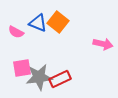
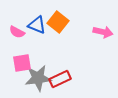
blue triangle: moved 1 px left, 2 px down
pink semicircle: moved 1 px right
pink arrow: moved 12 px up
pink square: moved 5 px up
gray star: moved 1 px left, 1 px down
